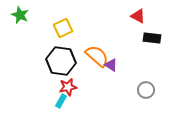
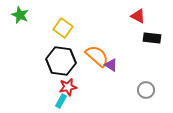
yellow square: rotated 30 degrees counterclockwise
